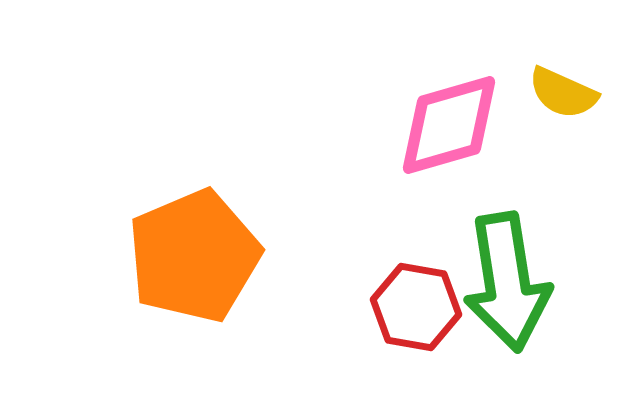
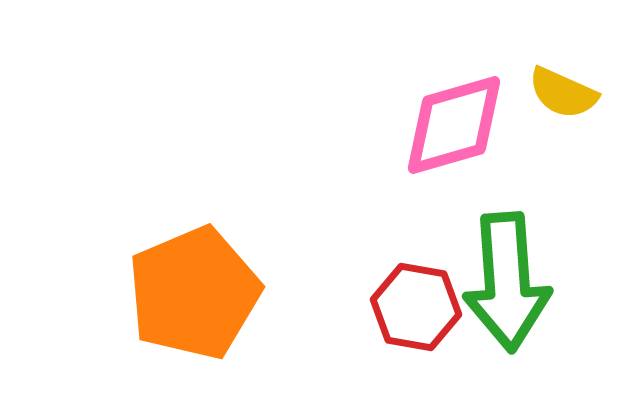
pink diamond: moved 5 px right
orange pentagon: moved 37 px down
green arrow: rotated 5 degrees clockwise
